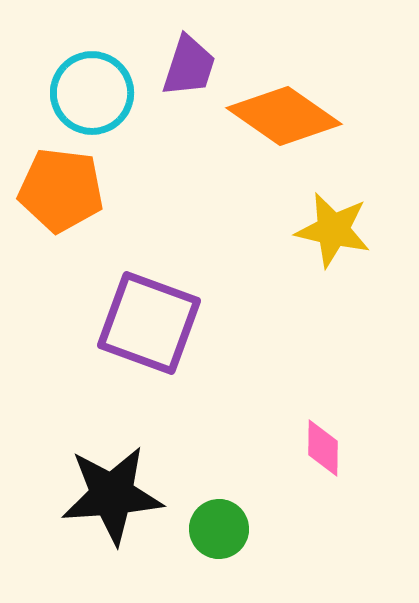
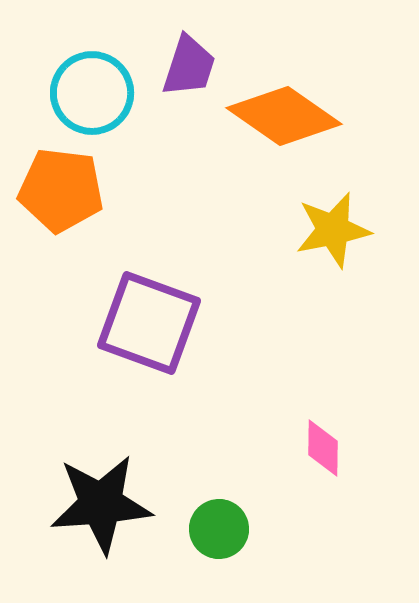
yellow star: rotated 24 degrees counterclockwise
black star: moved 11 px left, 9 px down
